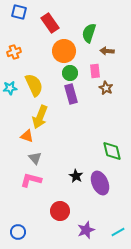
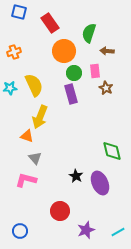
green circle: moved 4 px right
pink L-shape: moved 5 px left
blue circle: moved 2 px right, 1 px up
